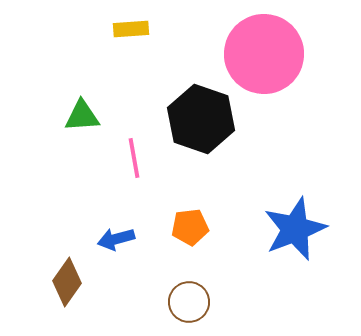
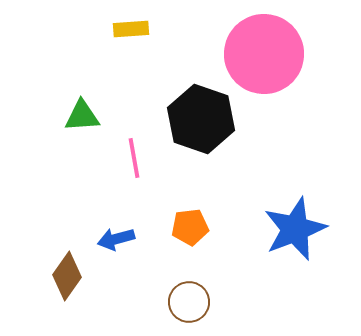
brown diamond: moved 6 px up
